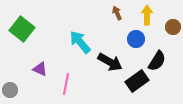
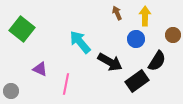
yellow arrow: moved 2 px left, 1 px down
brown circle: moved 8 px down
gray circle: moved 1 px right, 1 px down
